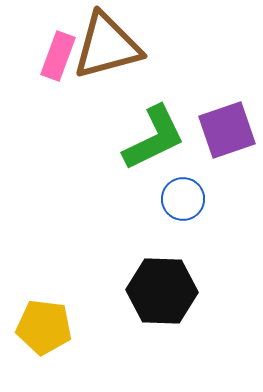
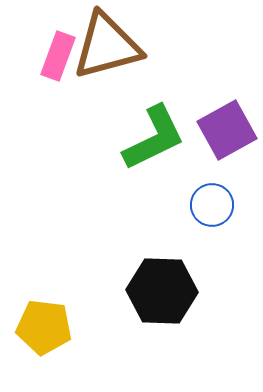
purple square: rotated 10 degrees counterclockwise
blue circle: moved 29 px right, 6 px down
